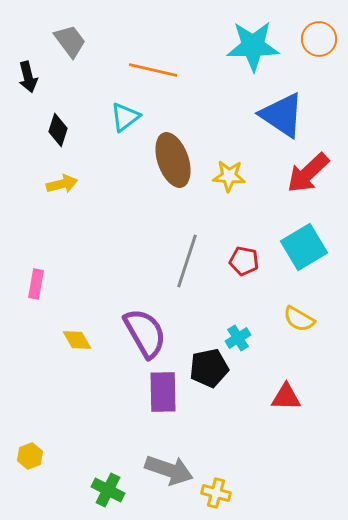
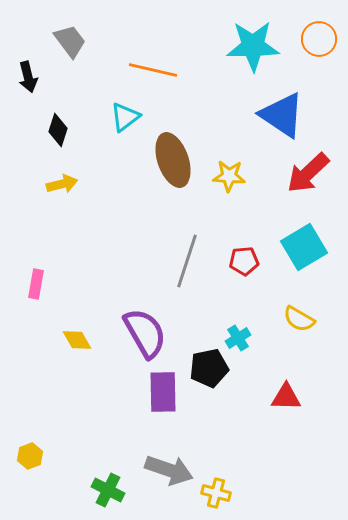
red pentagon: rotated 16 degrees counterclockwise
